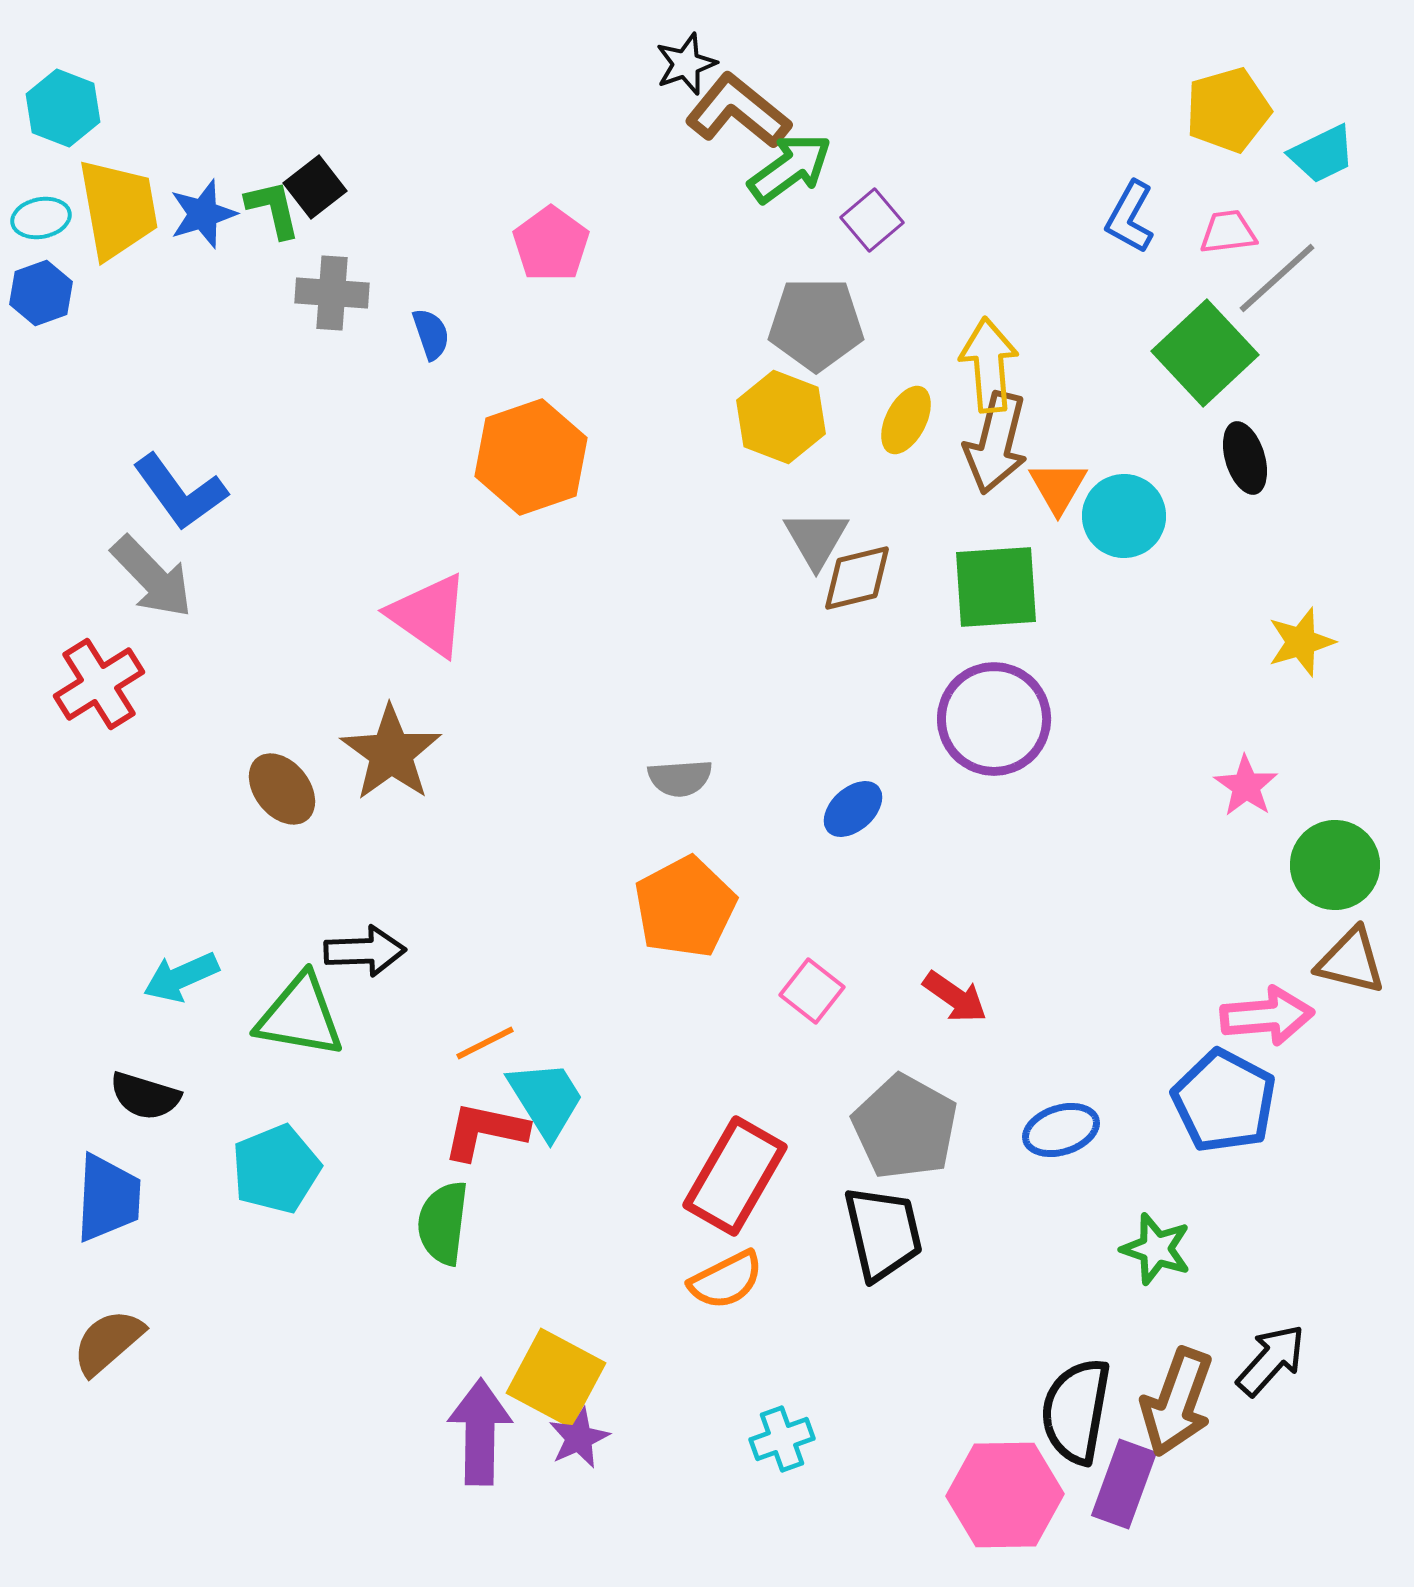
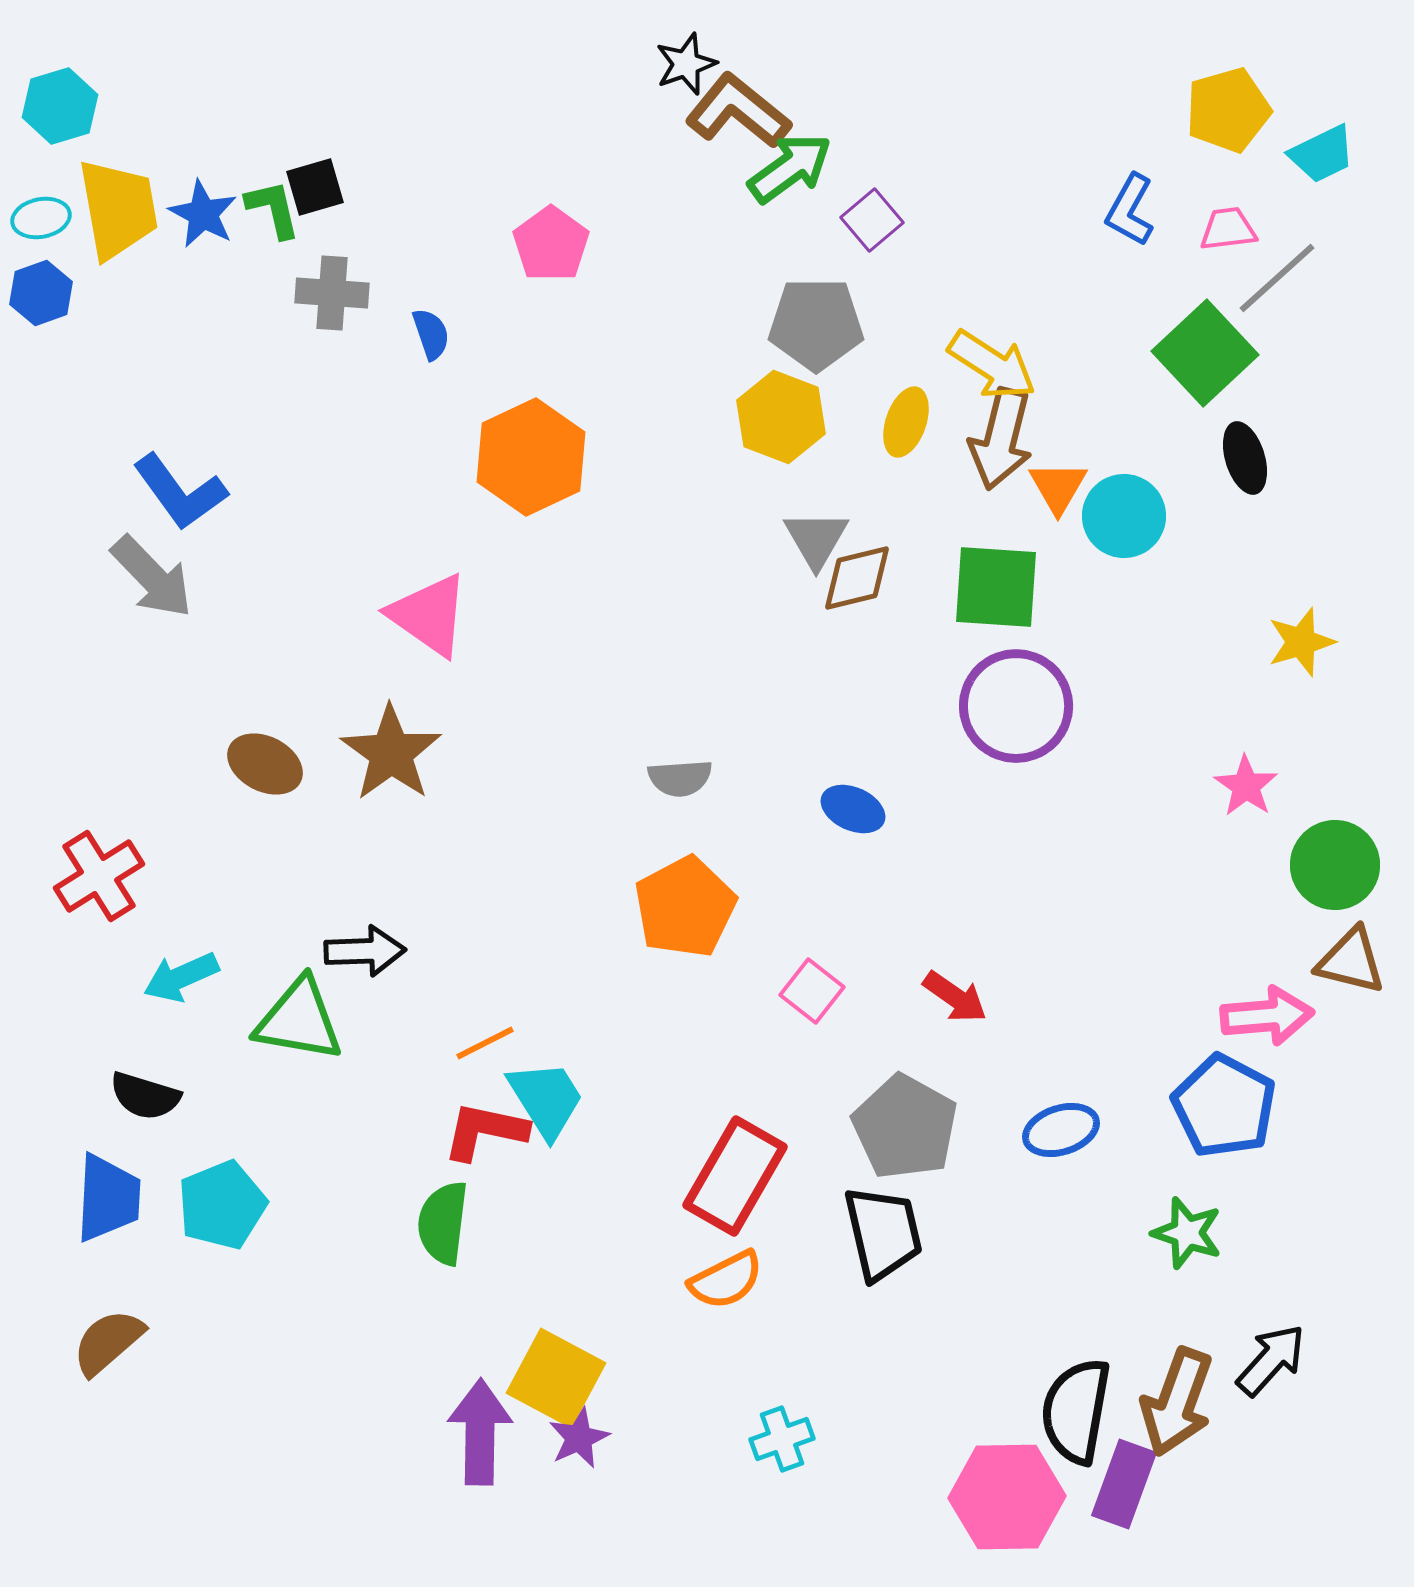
cyan hexagon at (63, 108): moved 3 px left, 2 px up; rotated 22 degrees clockwise
black square at (315, 187): rotated 22 degrees clockwise
blue star at (203, 214): rotated 26 degrees counterclockwise
blue L-shape at (1130, 217): moved 7 px up
pink trapezoid at (1228, 232): moved 3 px up
yellow arrow at (989, 365): moved 3 px right; rotated 128 degrees clockwise
yellow ellipse at (906, 420): moved 2 px down; rotated 8 degrees counterclockwise
brown arrow at (996, 443): moved 5 px right, 4 px up
orange hexagon at (531, 457): rotated 6 degrees counterclockwise
green square at (996, 587): rotated 8 degrees clockwise
red cross at (99, 684): moved 192 px down
purple circle at (994, 719): moved 22 px right, 13 px up
brown ellipse at (282, 789): moved 17 px left, 25 px up; rotated 24 degrees counterclockwise
blue ellipse at (853, 809): rotated 66 degrees clockwise
green triangle at (300, 1016): moved 1 px left, 4 px down
blue pentagon at (1224, 1101): moved 5 px down
cyan pentagon at (276, 1169): moved 54 px left, 36 px down
green star at (1156, 1249): moved 31 px right, 16 px up
pink hexagon at (1005, 1495): moved 2 px right, 2 px down
